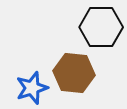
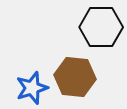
brown hexagon: moved 1 px right, 4 px down
